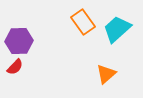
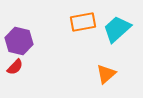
orange rectangle: rotated 65 degrees counterclockwise
purple hexagon: rotated 16 degrees clockwise
